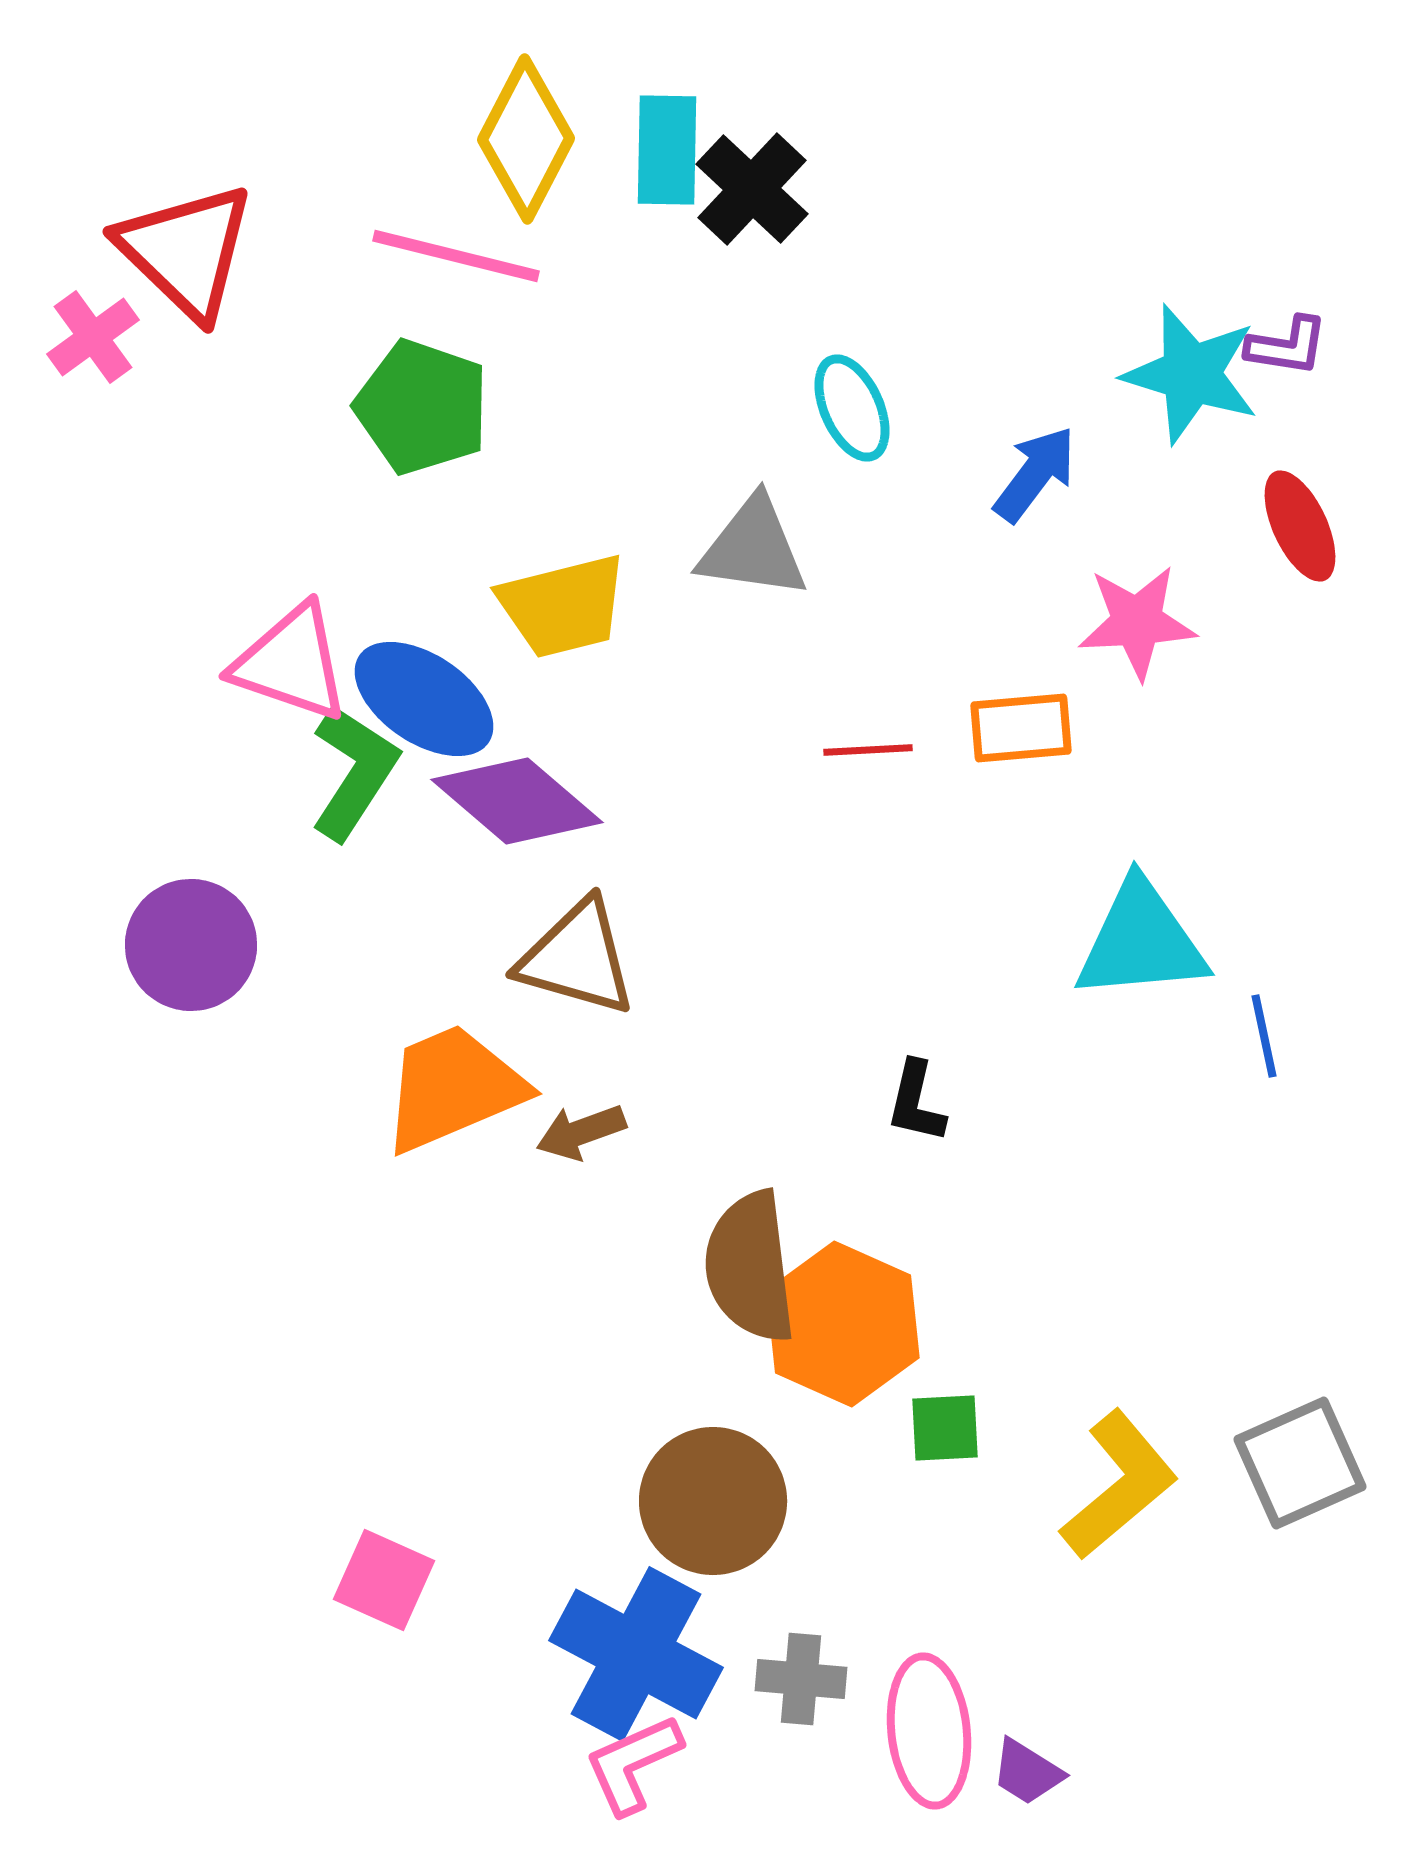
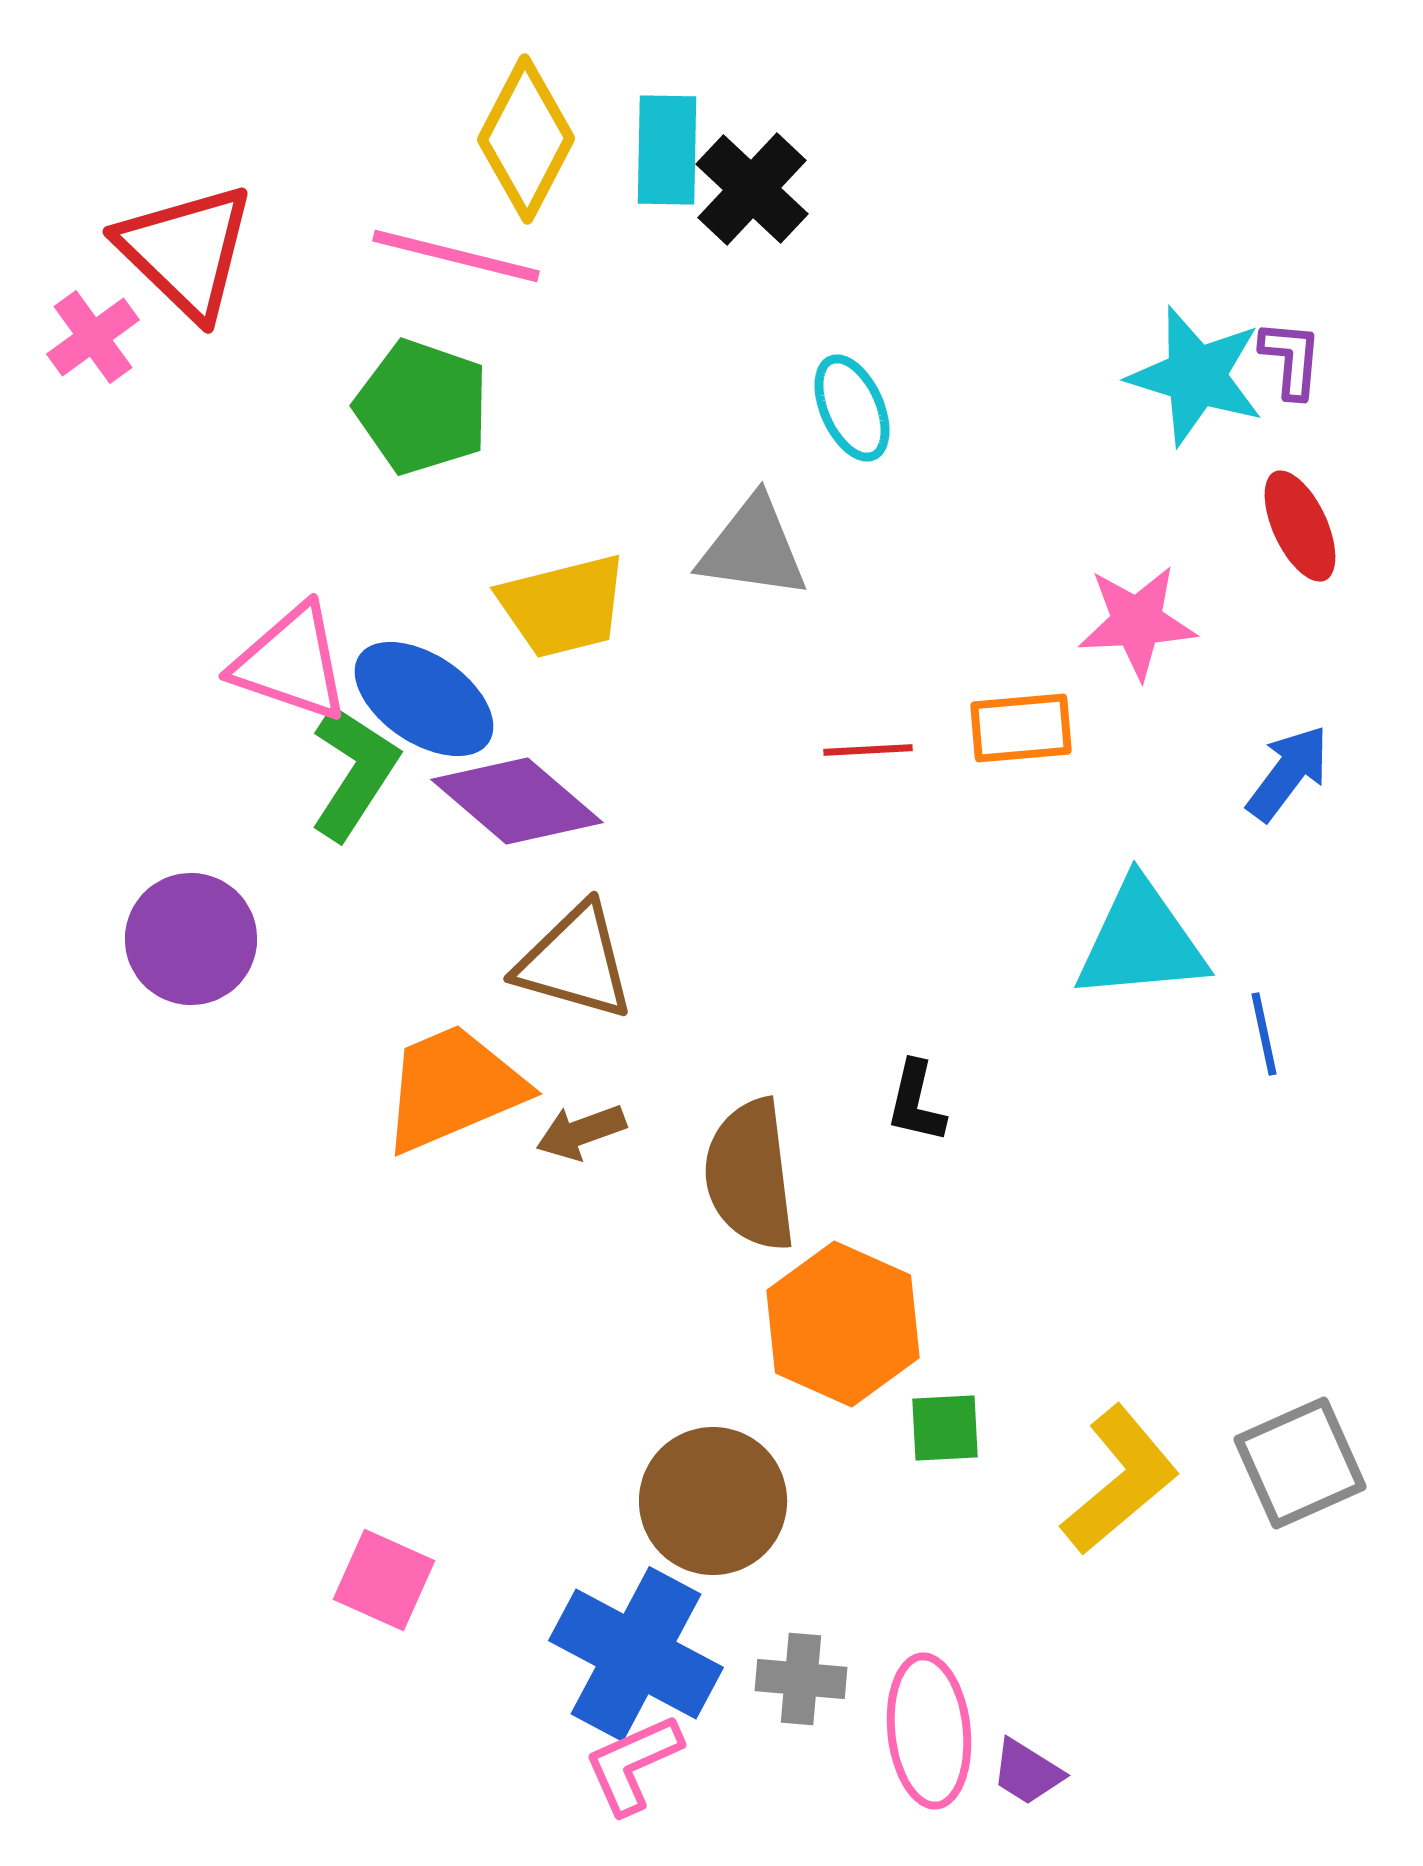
purple L-shape: moved 4 px right, 13 px down; rotated 94 degrees counterclockwise
cyan star: moved 5 px right, 2 px down
blue arrow: moved 253 px right, 299 px down
purple circle: moved 6 px up
brown triangle: moved 2 px left, 4 px down
blue line: moved 2 px up
brown semicircle: moved 92 px up
yellow L-shape: moved 1 px right, 5 px up
